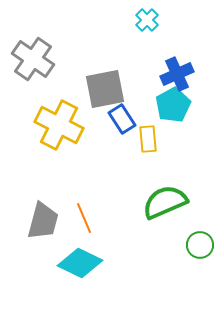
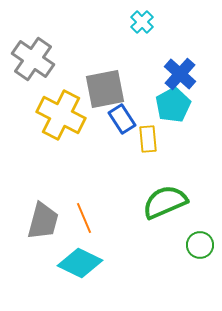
cyan cross: moved 5 px left, 2 px down
blue cross: moved 3 px right; rotated 24 degrees counterclockwise
yellow cross: moved 2 px right, 10 px up
